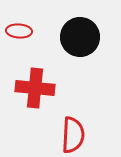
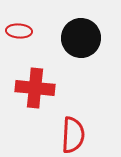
black circle: moved 1 px right, 1 px down
